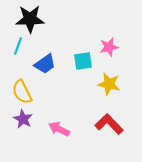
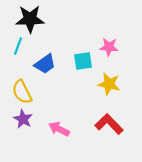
pink star: rotated 18 degrees clockwise
